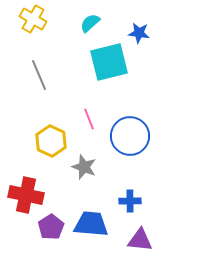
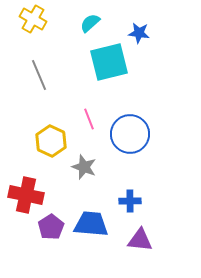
blue circle: moved 2 px up
